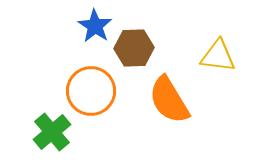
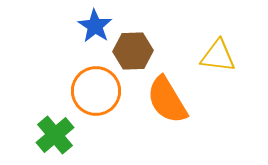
brown hexagon: moved 1 px left, 3 px down
orange circle: moved 5 px right
orange semicircle: moved 2 px left
green cross: moved 3 px right, 3 px down
